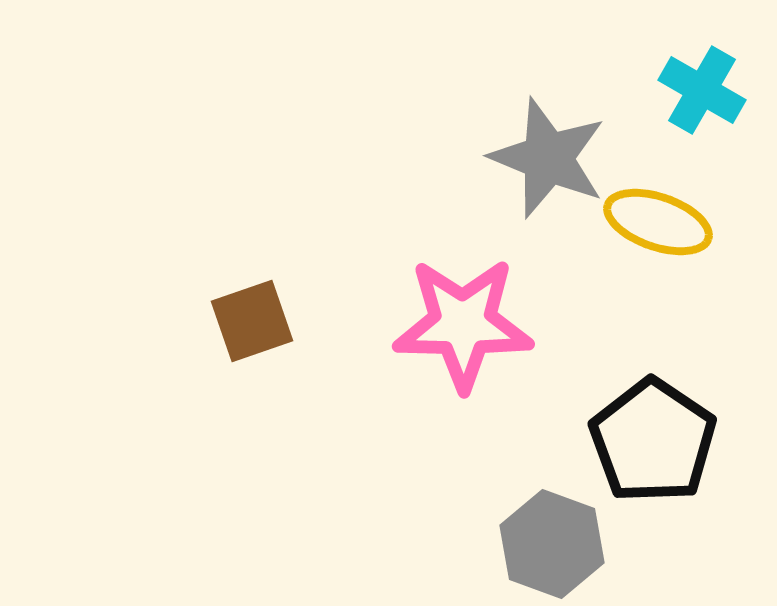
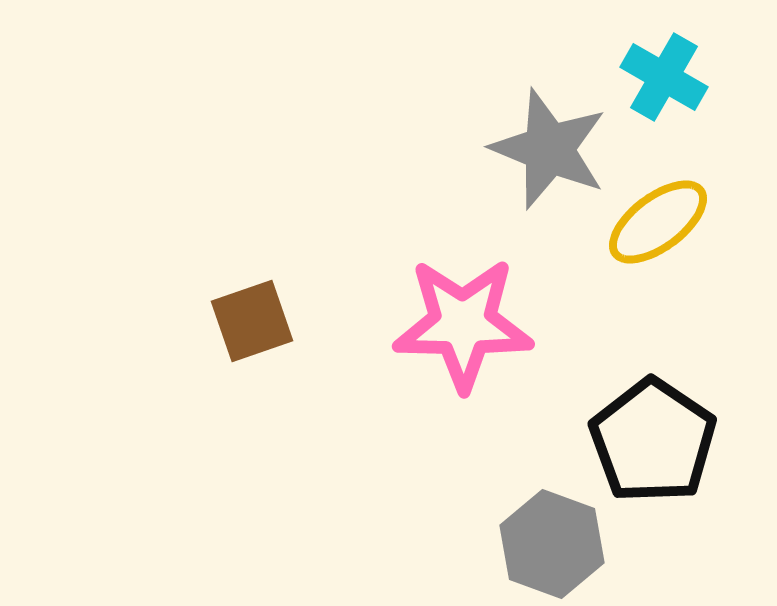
cyan cross: moved 38 px left, 13 px up
gray star: moved 1 px right, 9 px up
yellow ellipse: rotated 56 degrees counterclockwise
